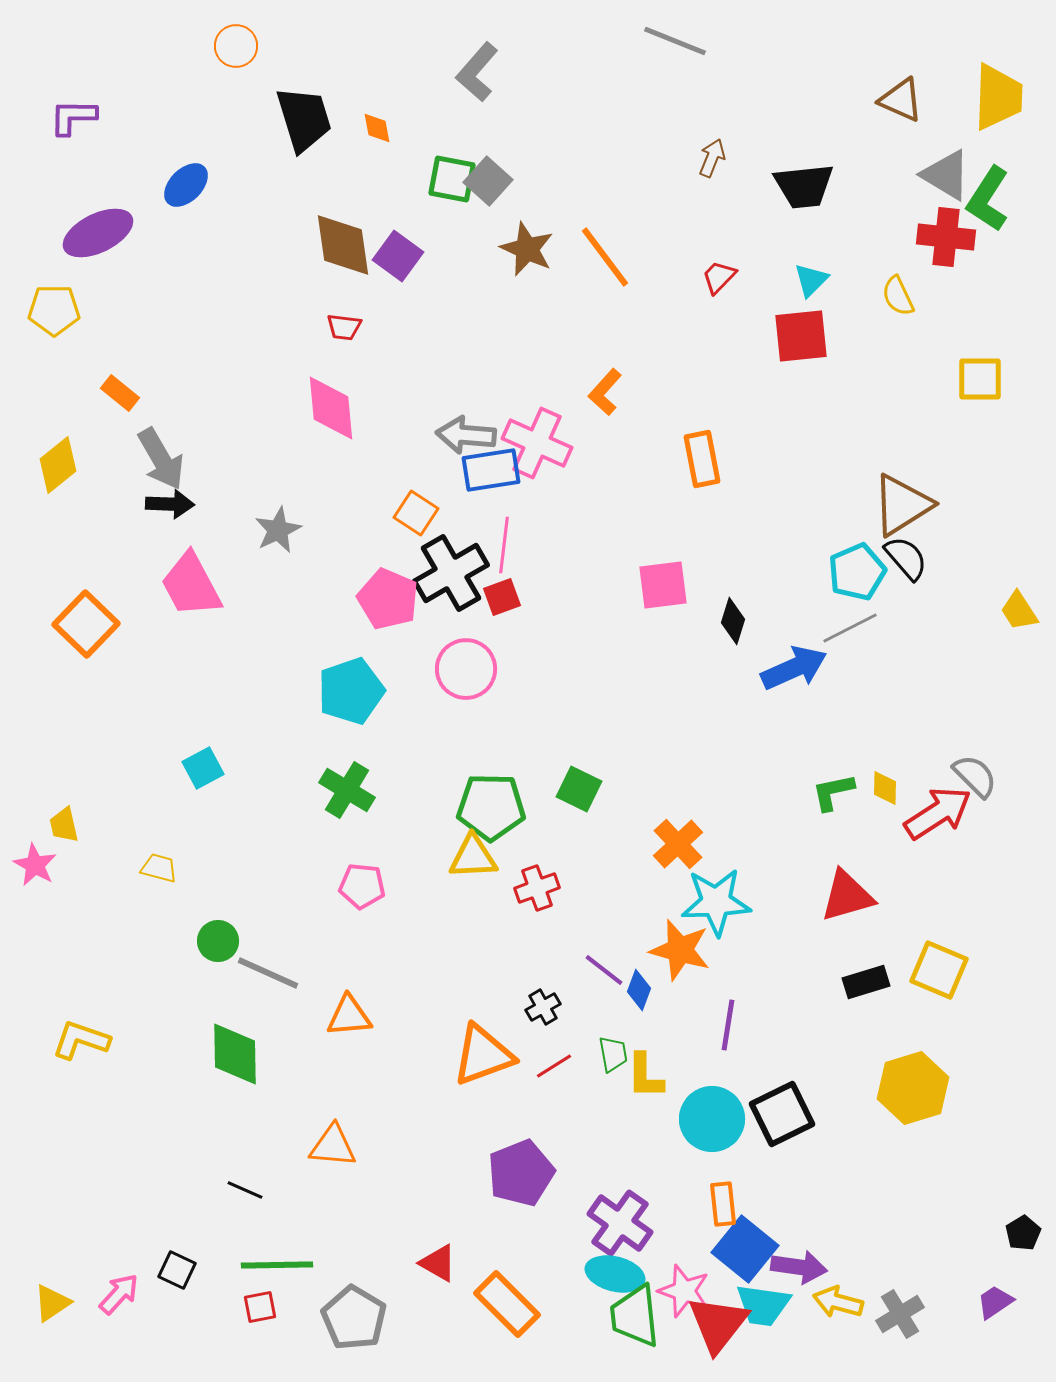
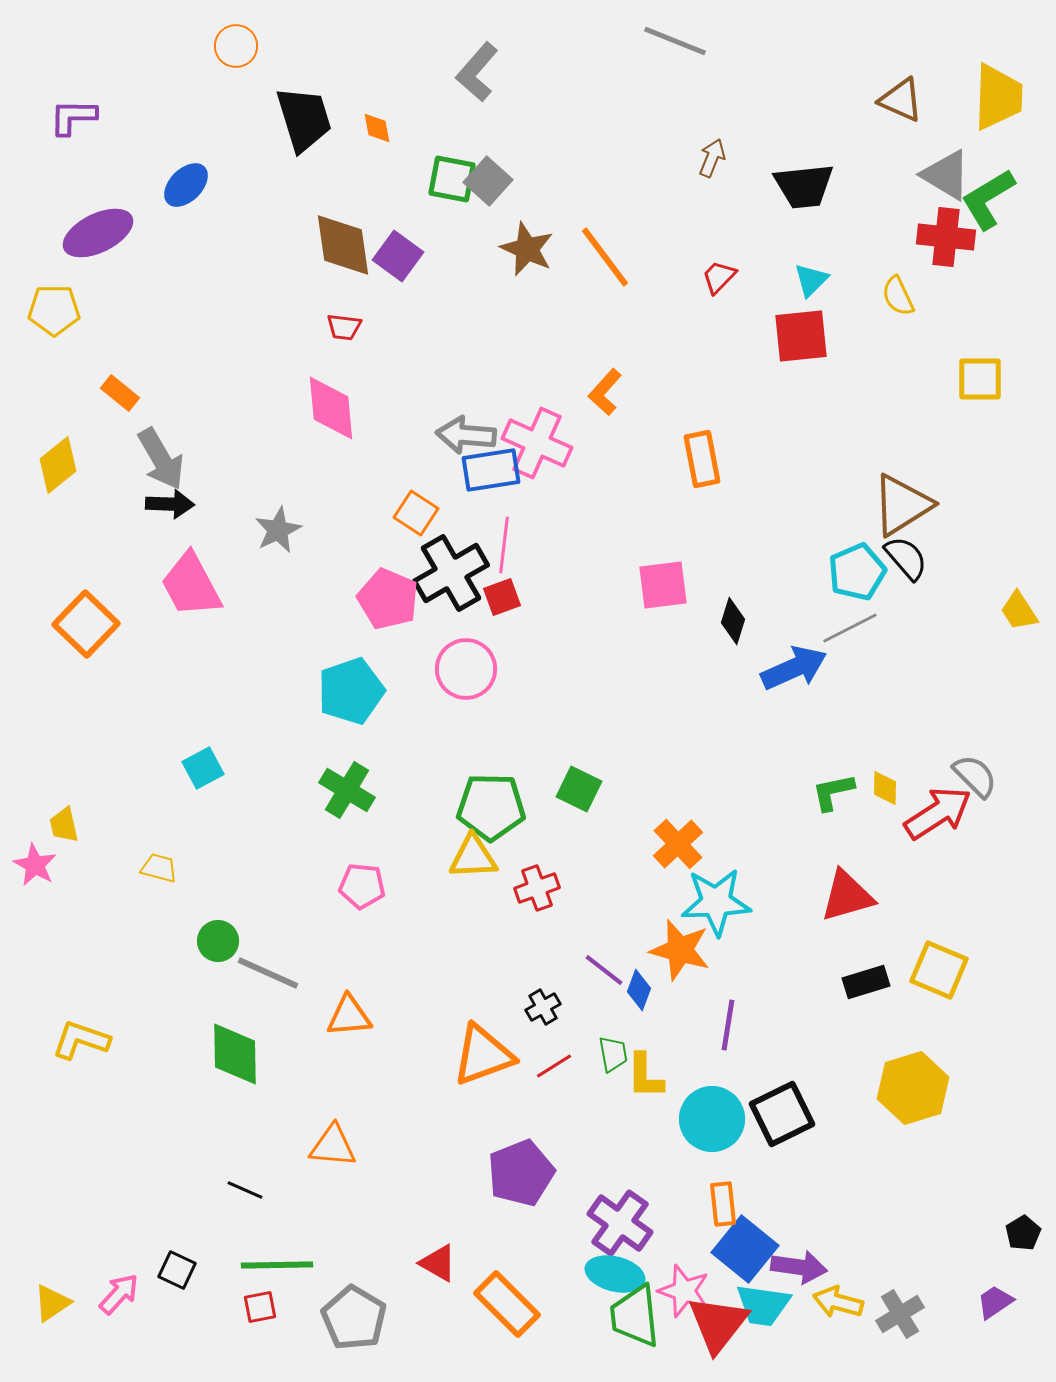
green L-shape at (988, 199): rotated 26 degrees clockwise
